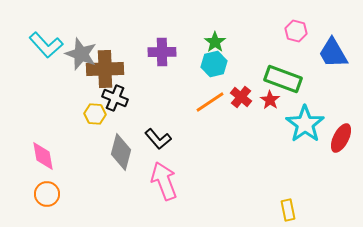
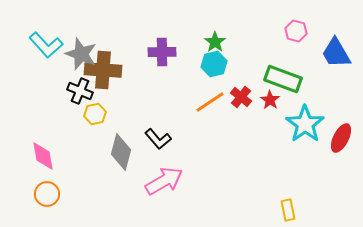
blue trapezoid: moved 3 px right
brown cross: moved 2 px left, 1 px down; rotated 6 degrees clockwise
black cross: moved 35 px left, 7 px up
yellow hexagon: rotated 15 degrees counterclockwise
pink arrow: rotated 81 degrees clockwise
